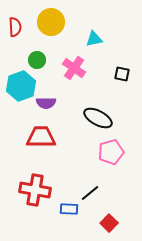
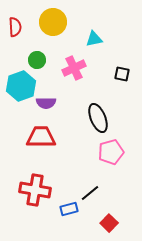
yellow circle: moved 2 px right
pink cross: rotated 30 degrees clockwise
black ellipse: rotated 40 degrees clockwise
blue rectangle: rotated 18 degrees counterclockwise
